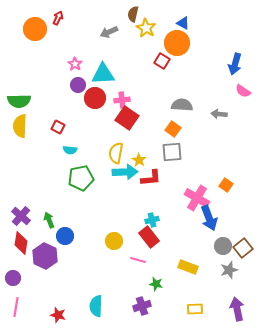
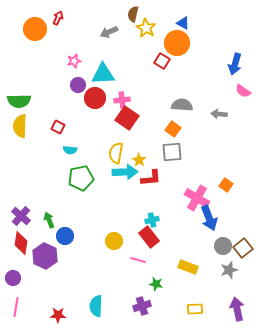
pink star at (75, 64): moved 1 px left, 3 px up; rotated 24 degrees clockwise
red star at (58, 315): rotated 14 degrees counterclockwise
